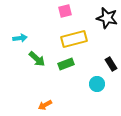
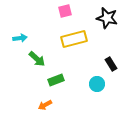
green rectangle: moved 10 px left, 16 px down
